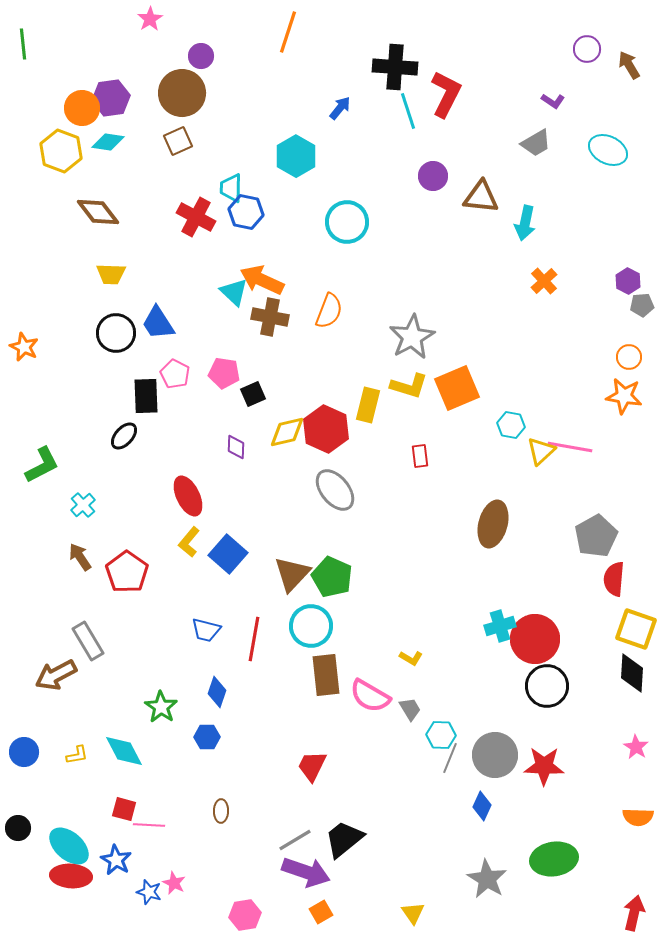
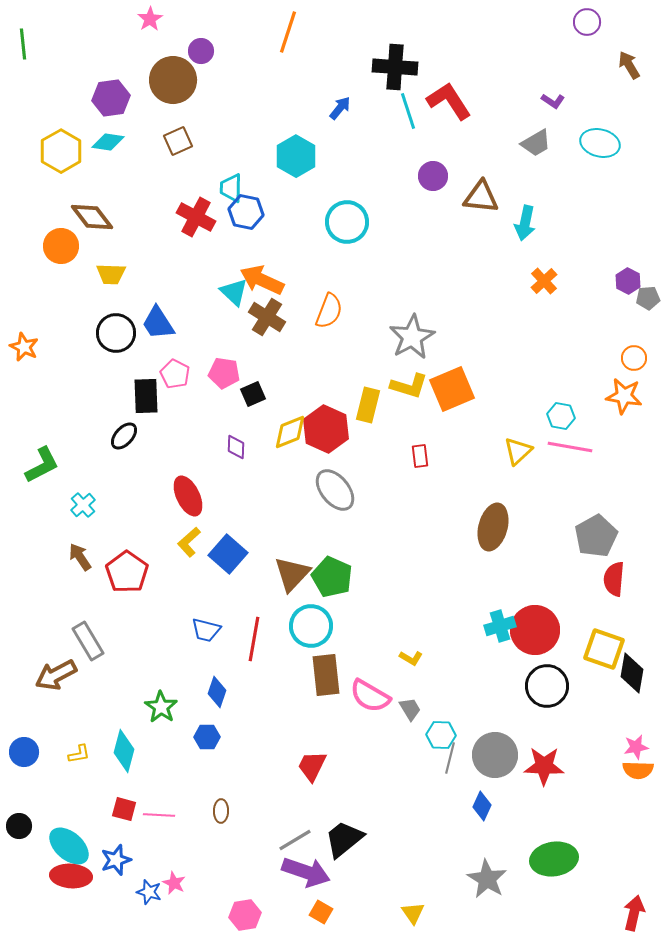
purple circle at (587, 49): moved 27 px up
purple circle at (201, 56): moved 5 px up
brown circle at (182, 93): moved 9 px left, 13 px up
red L-shape at (446, 94): moved 3 px right, 7 px down; rotated 60 degrees counterclockwise
orange circle at (82, 108): moved 21 px left, 138 px down
cyan ellipse at (608, 150): moved 8 px left, 7 px up; rotated 12 degrees counterclockwise
yellow hexagon at (61, 151): rotated 9 degrees clockwise
brown diamond at (98, 212): moved 6 px left, 5 px down
gray pentagon at (642, 305): moved 6 px right, 7 px up
brown cross at (270, 317): moved 3 px left; rotated 21 degrees clockwise
orange circle at (629, 357): moved 5 px right, 1 px down
orange square at (457, 388): moved 5 px left, 1 px down
cyan hexagon at (511, 425): moved 50 px right, 9 px up
yellow diamond at (287, 432): moved 3 px right; rotated 9 degrees counterclockwise
yellow triangle at (541, 451): moved 23 px left
brown ellipse at (493, 524): moved 3 px down
yellow L-shape at (189, 542): rotated 8 degrees clockwise
yellow square at (636, 629): moved 32 px left, 20 px down
red circle at (535, 639): moved 9 px up
black diamond at (632, 673): rotated 6 degrees clockwise
pink star at (636, 747): rotated 30 degrees clockwise
cyan diamond at (124, 751): rotated 42 degrees clockwise
yellow L-shape at (77, 755): moved 2 px right, 1 px up
gray line at (450, 758): rotated 8 degrees counterclockwise
orange semicircle at (638, 817): moved 47 px up
pink line at (149, 825): moved 10 px right, 10 px up
black circle at (18, 828): moved 1 px right, 2 px up
blue star at (116, 860): rotated 24 degrees clockwise
orange square at (321, 912): rotated 30 degrees counterclockwise
